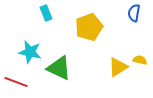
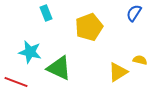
blue semicircle: rotated 24 degrees clockwise
yellow triangle: moved 5 px down
